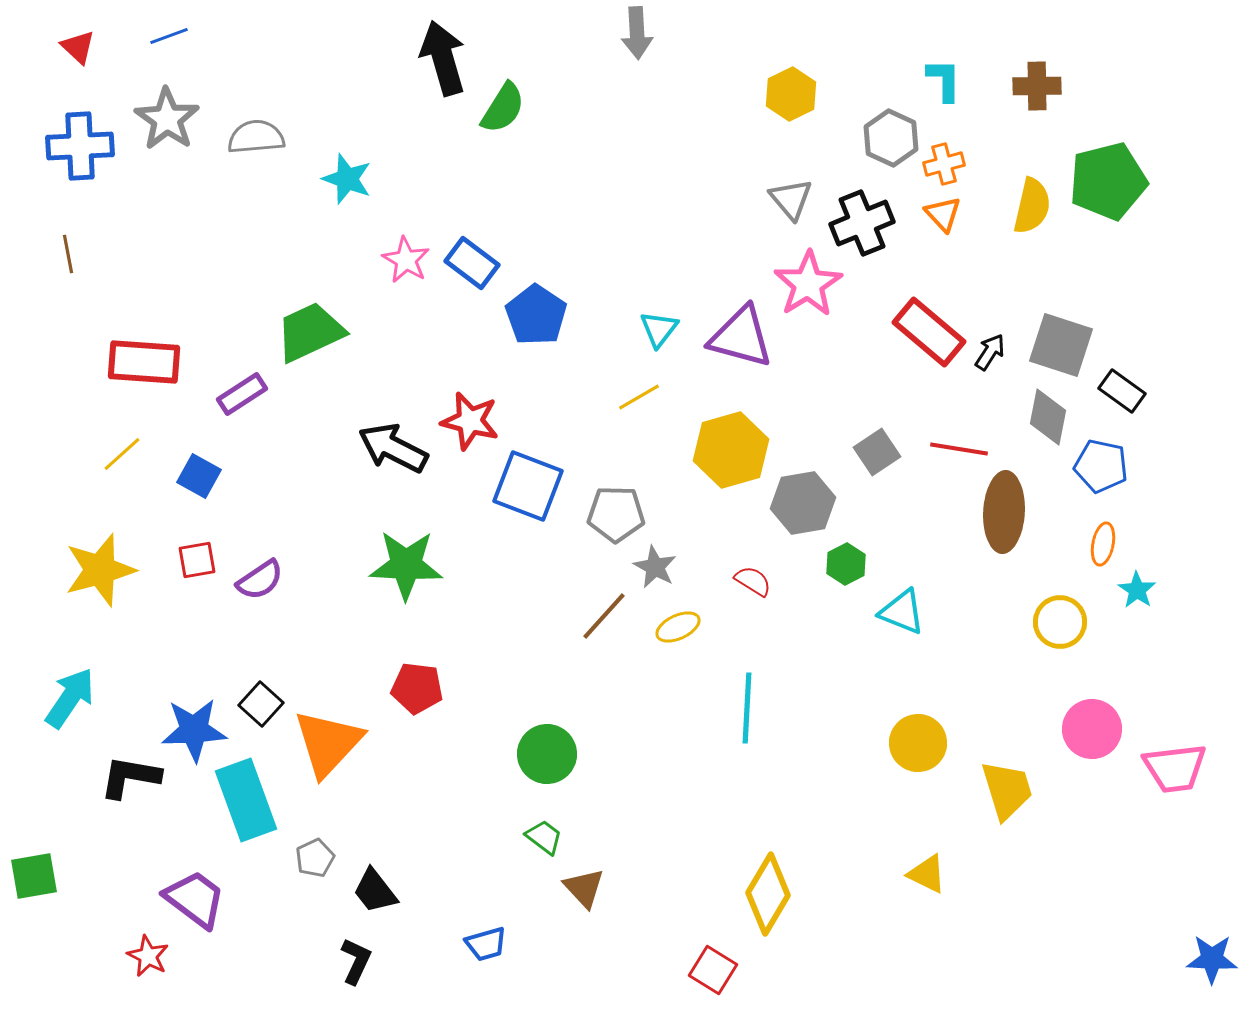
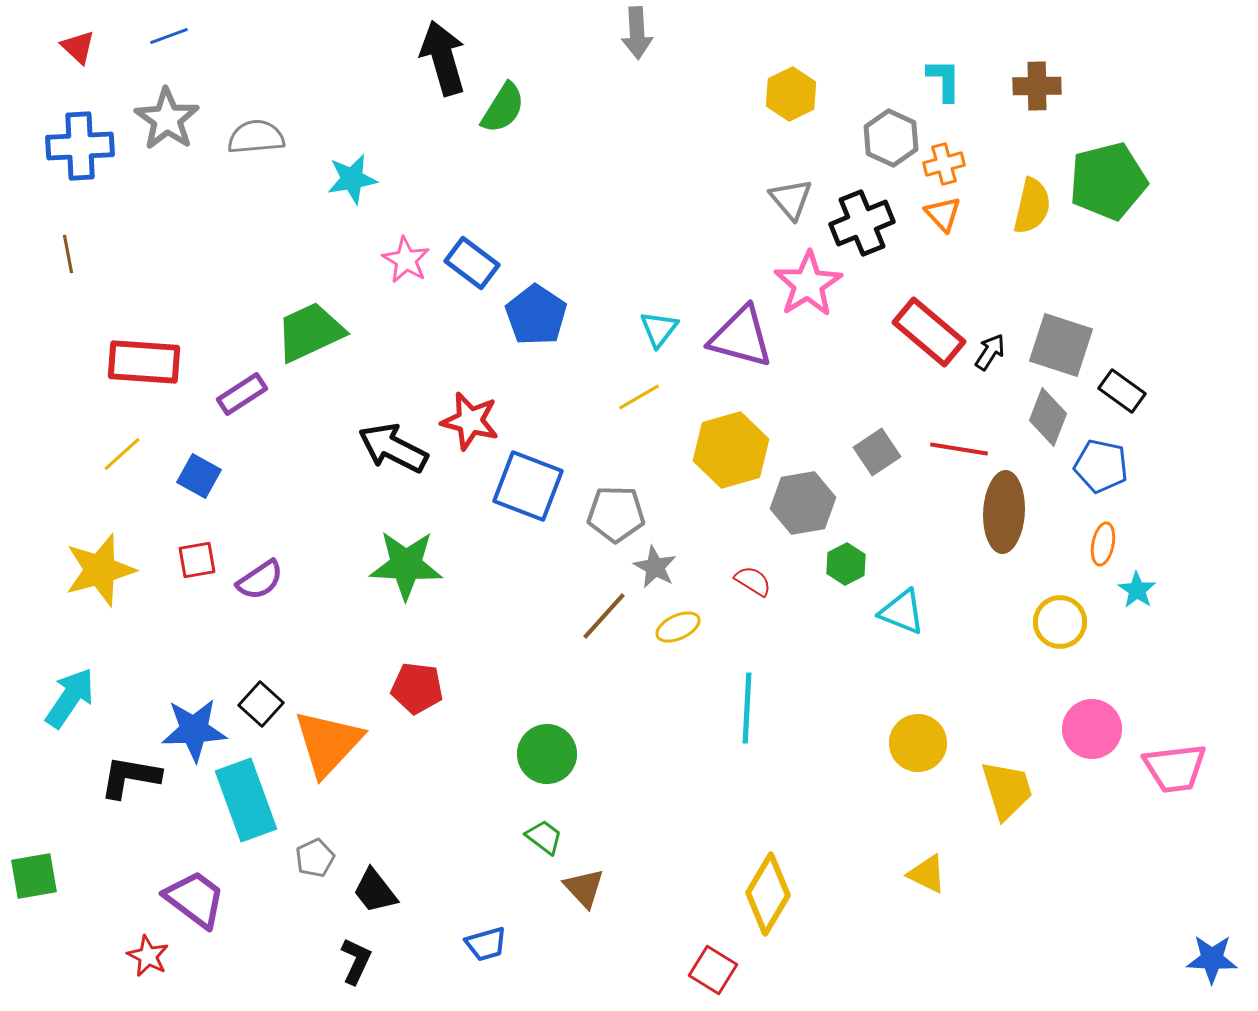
cyan star at (347, 179): moved 5 px right; rotated 30 degrees counterclockwise
gray diamond at (1048, 417): rotated 10 degrees clockwise
